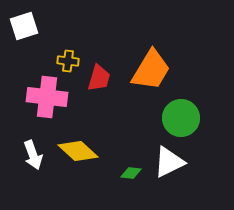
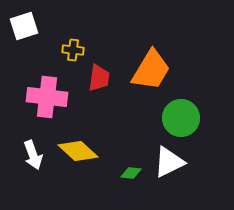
yellow cross: moved 5 px right, 11 px up
red trapezoid: rotated 8 degrees counterclockwise
